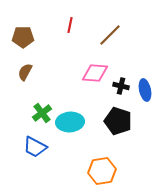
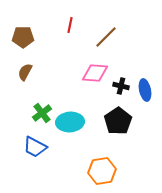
brown line: moved 4 px left, 2 px down
black pentagon: rotated 20 degrees clockwise
